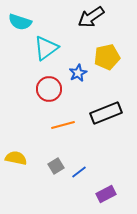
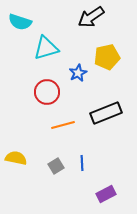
cyan triangle: rotated 20 degrees clockwise
red circle: moved 2 px left, 3 px down
blue line: moved 3 px right, 9 px up; rotated 56 degrees counterclockwise
